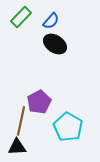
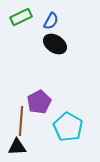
green rectangle: rotated 20 degrees clockwise
blue semicircle: rotated 12 degrees counterclockwise
brown line: rotated 8 degrees counterclockwise
